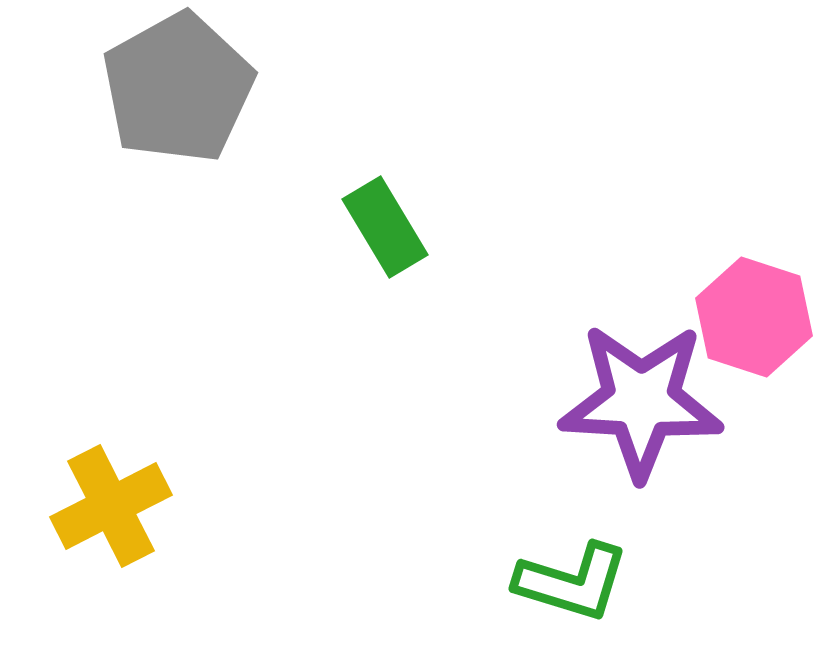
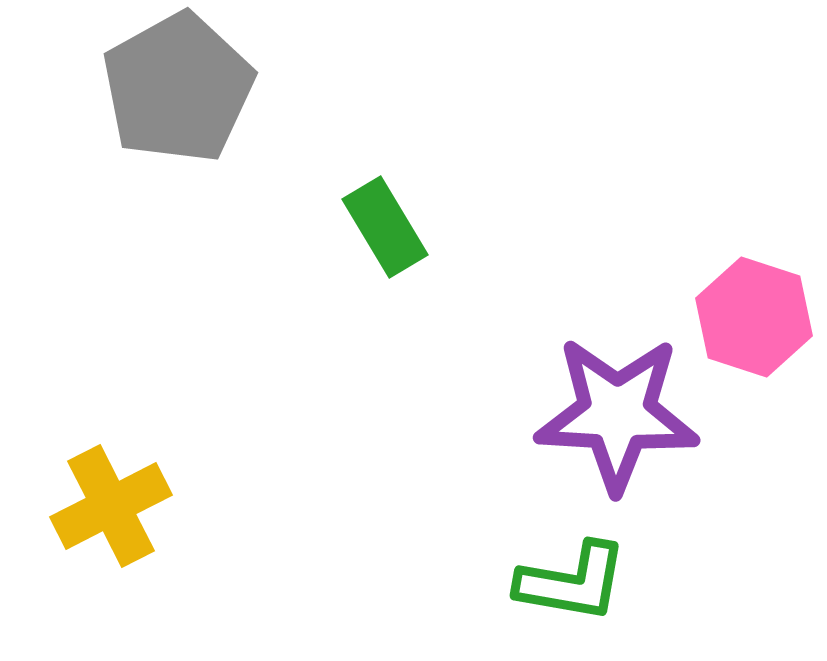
purple star: moved 24 px left, 13 px down
green L-shape: rotated 7 degrees counterclockwise
